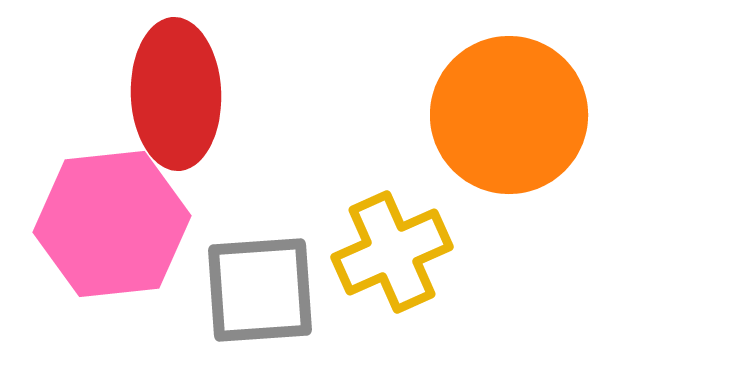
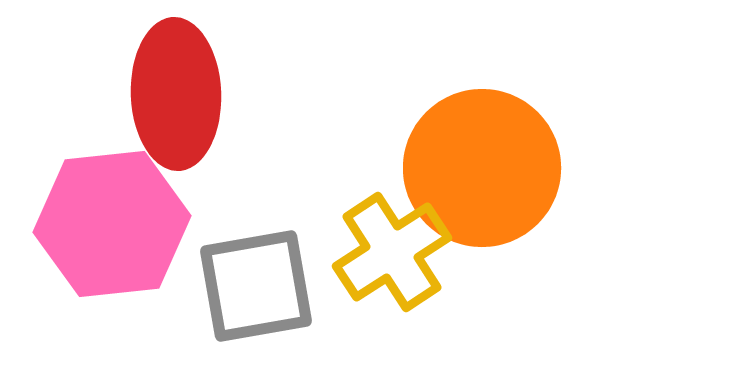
orange circle: moved 27 px left, 53 px down
yellow cross: rotated 9 degrees counterclockwise
gray square: moved 4 px left, 4 px up; rotated 6 degrees counterclockwise
